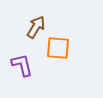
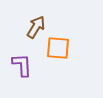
purple L-shape: rotated 10 degrees clockwise
